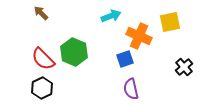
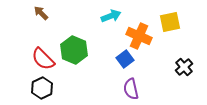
green hexagon: moved 2 px up
blue square: rotated 18 degrees counterclockwise
